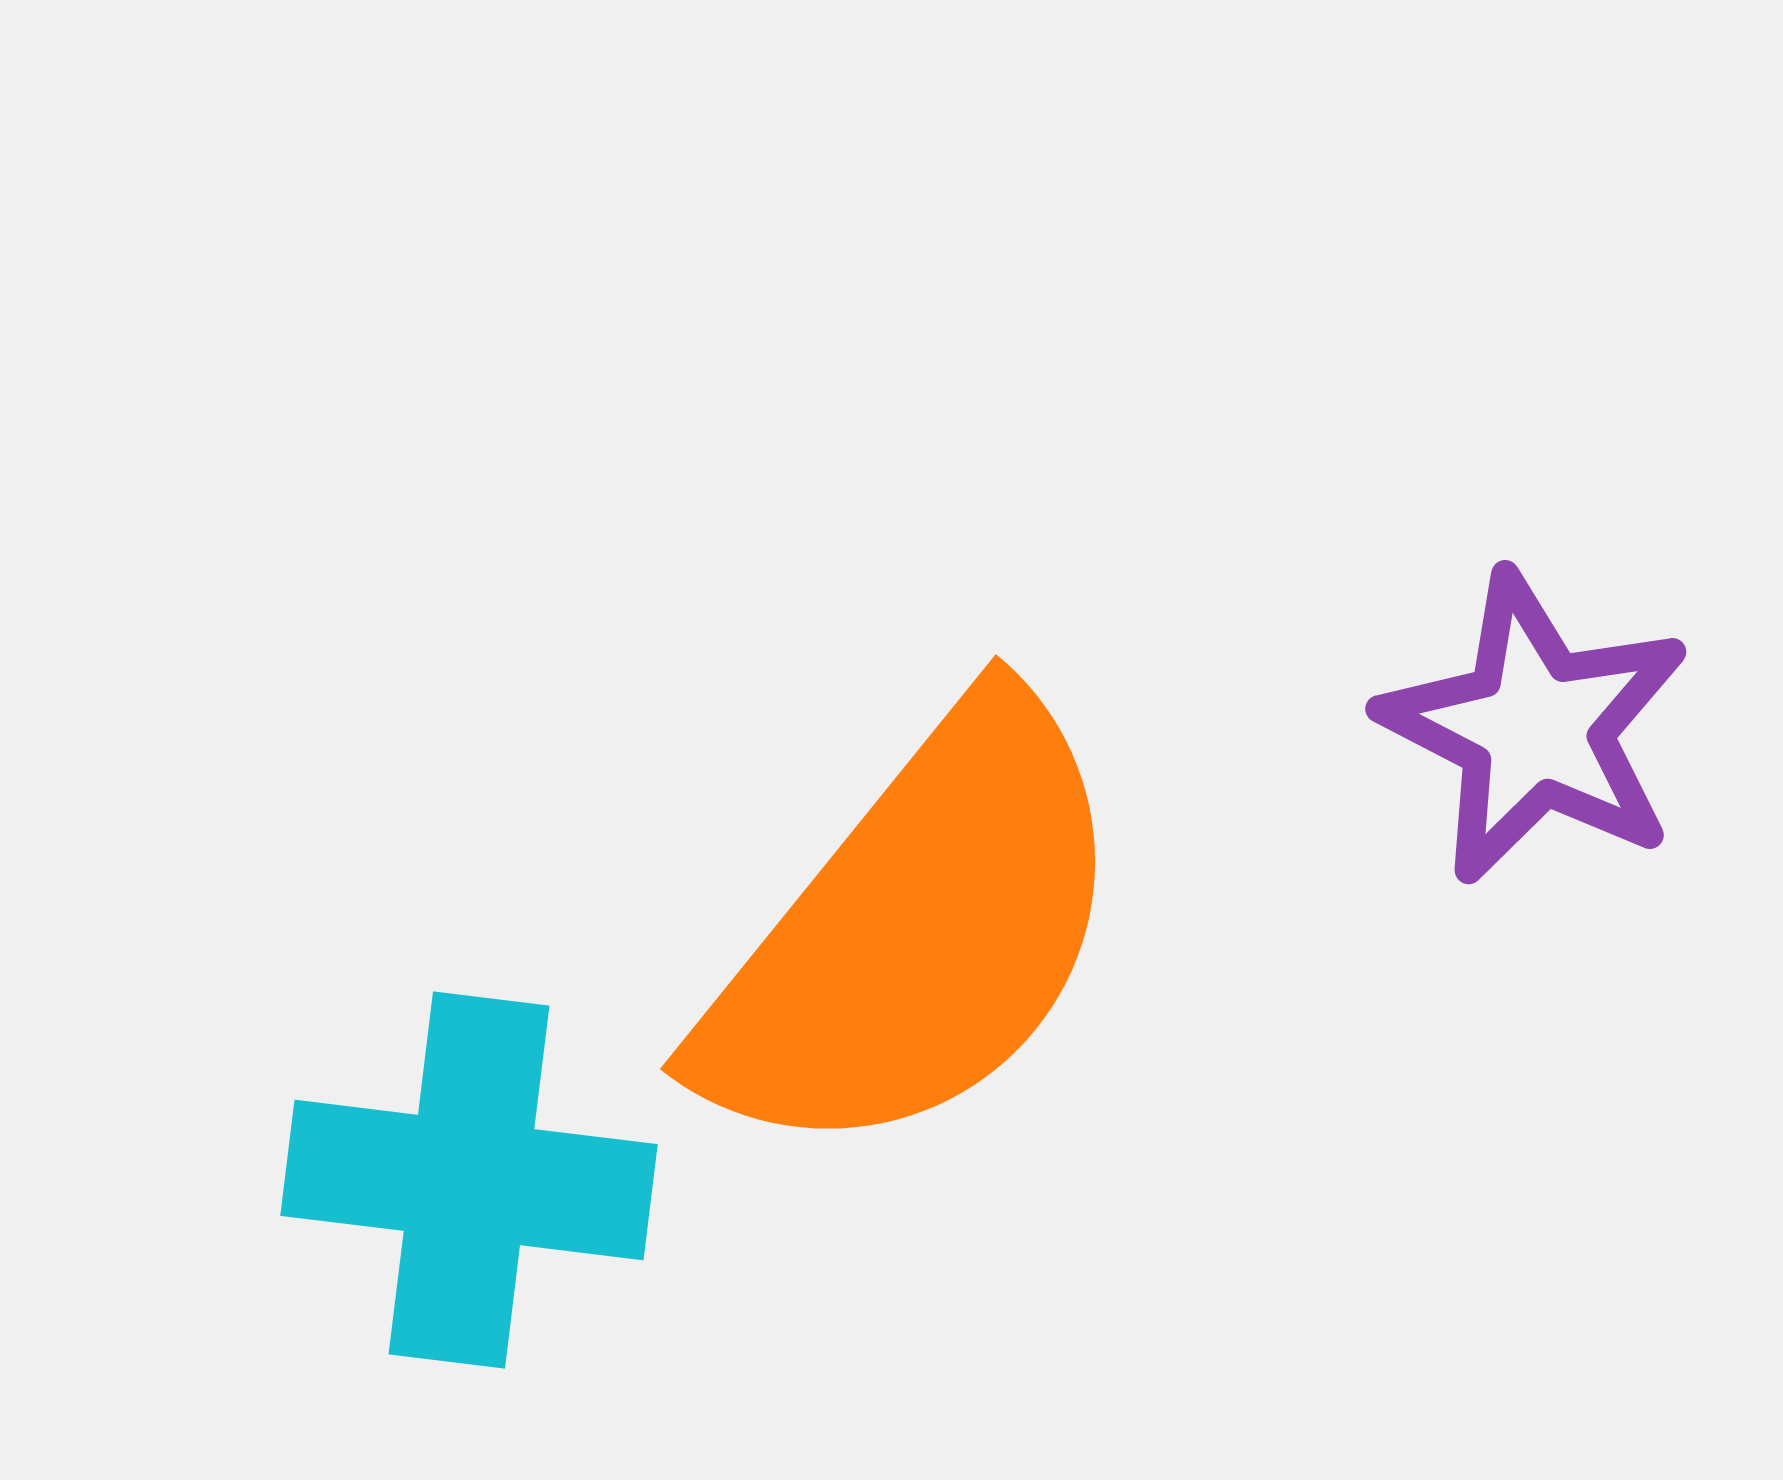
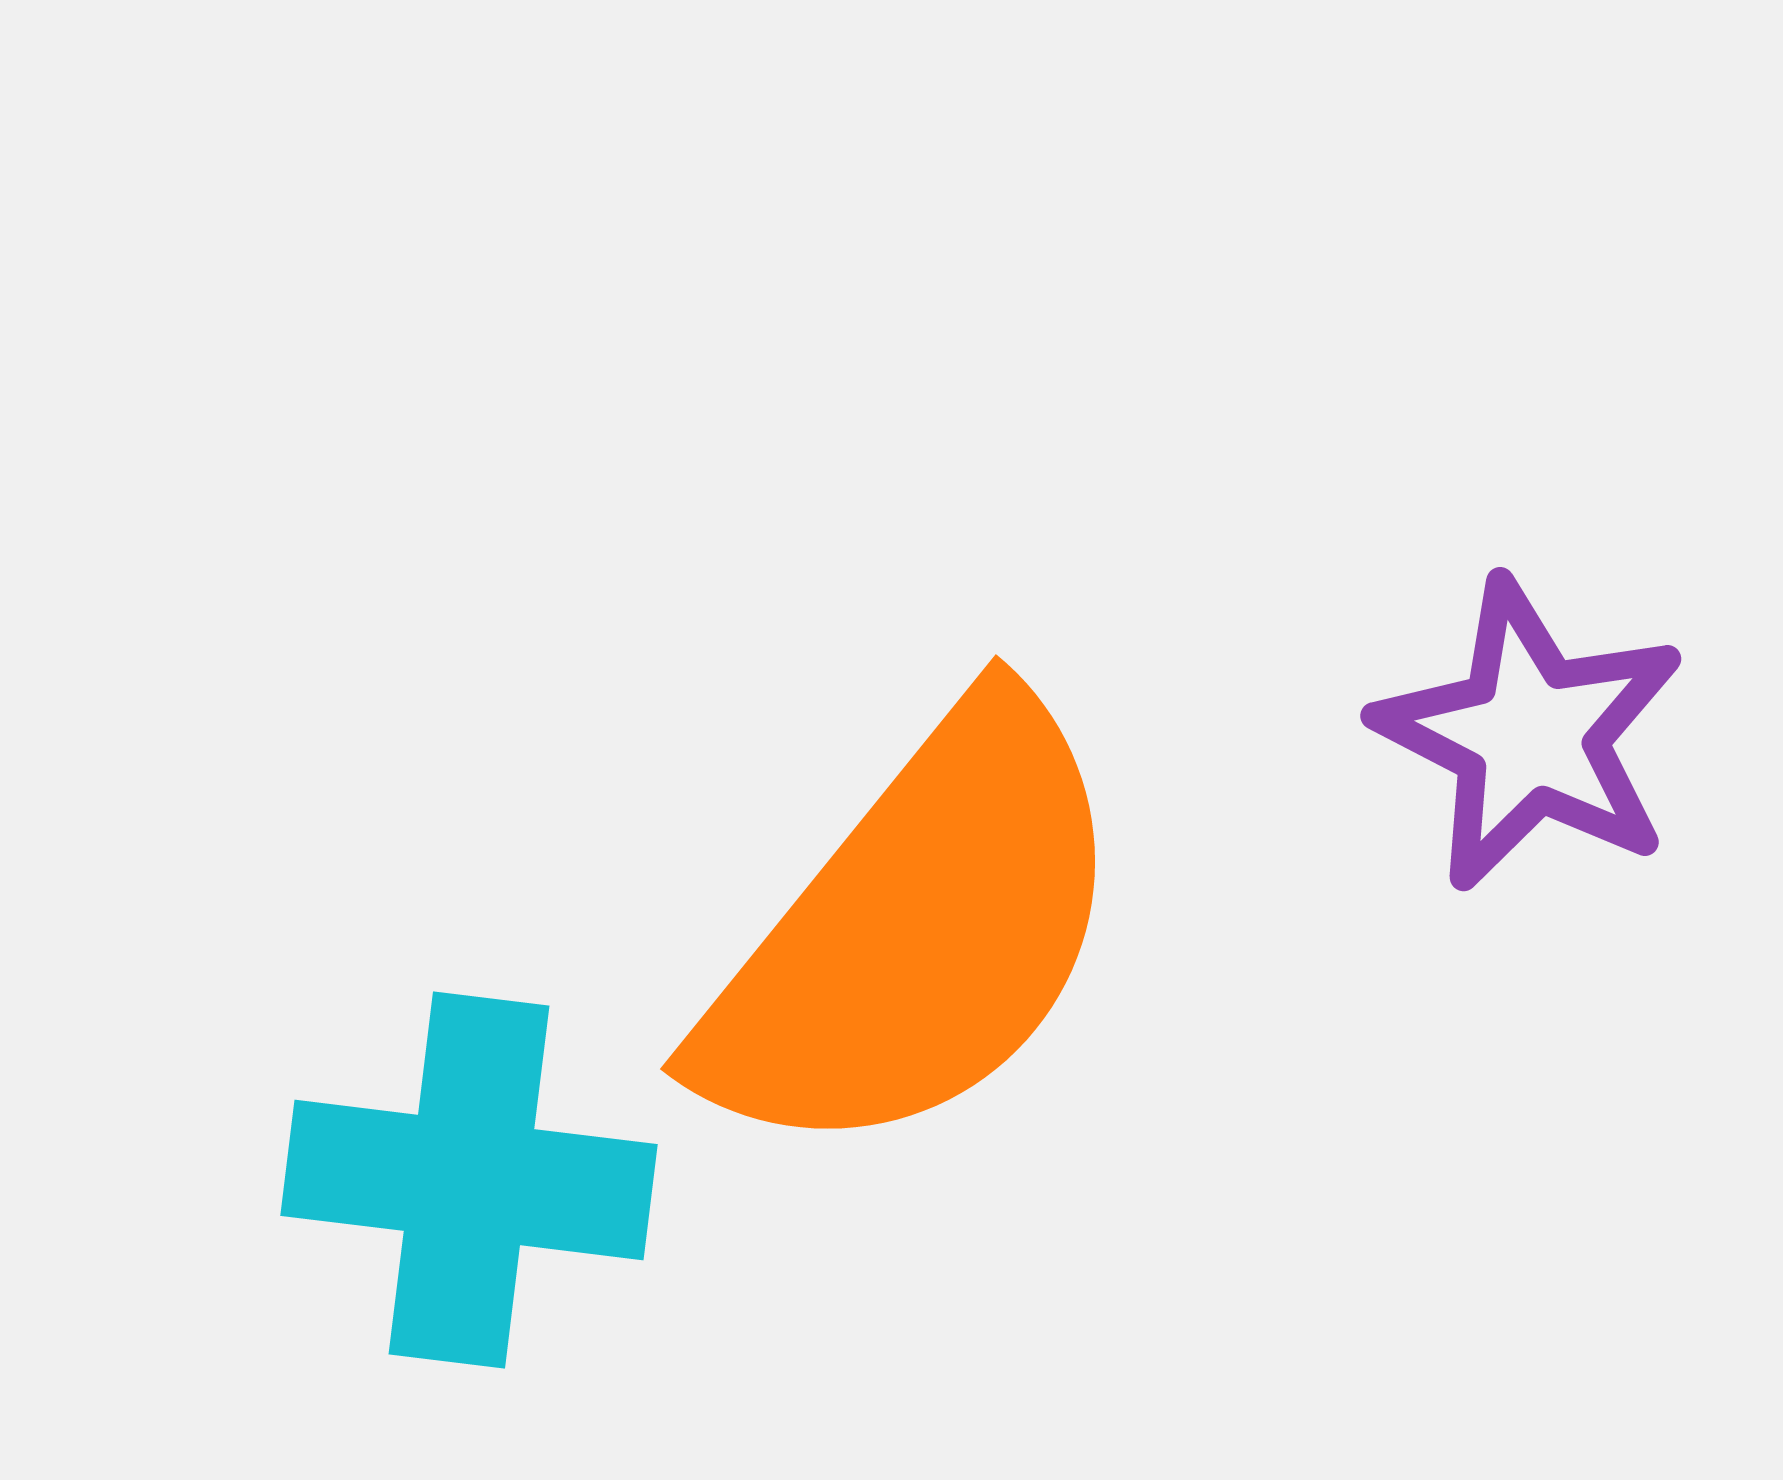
purple star: moved 5 px left, 7 px down
